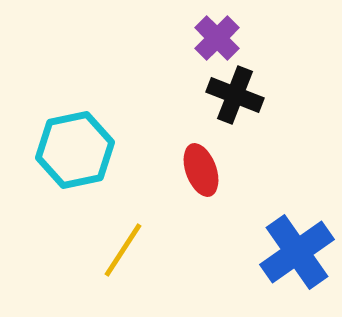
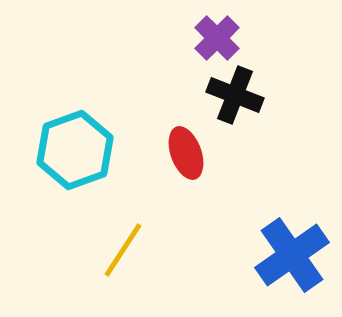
cyan hexagon: rotated 8 degrees counterclockwise
red ellipse: moved 15 px left, 17 px up
blue cross: moved 5 px left, 3 px down
